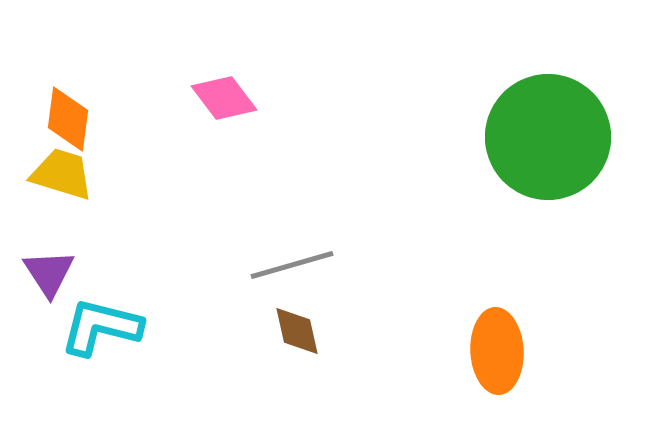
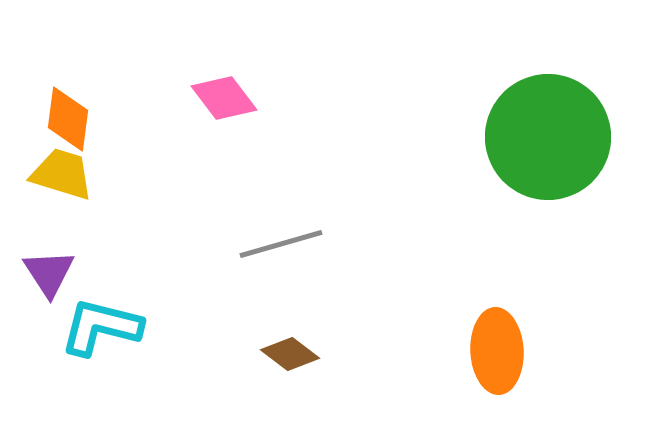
gray line: moved 11 px left, 21 px up
brown diamond: moved 7 px left, 23 px down; rotated 40 degrees counterclockwise
